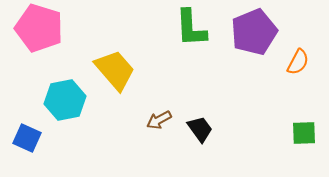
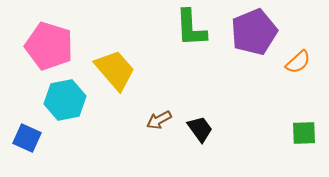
pink pentagon: moved 10 px right, 18 px down
orange semicircle: rotated 20 degrees clockwise
